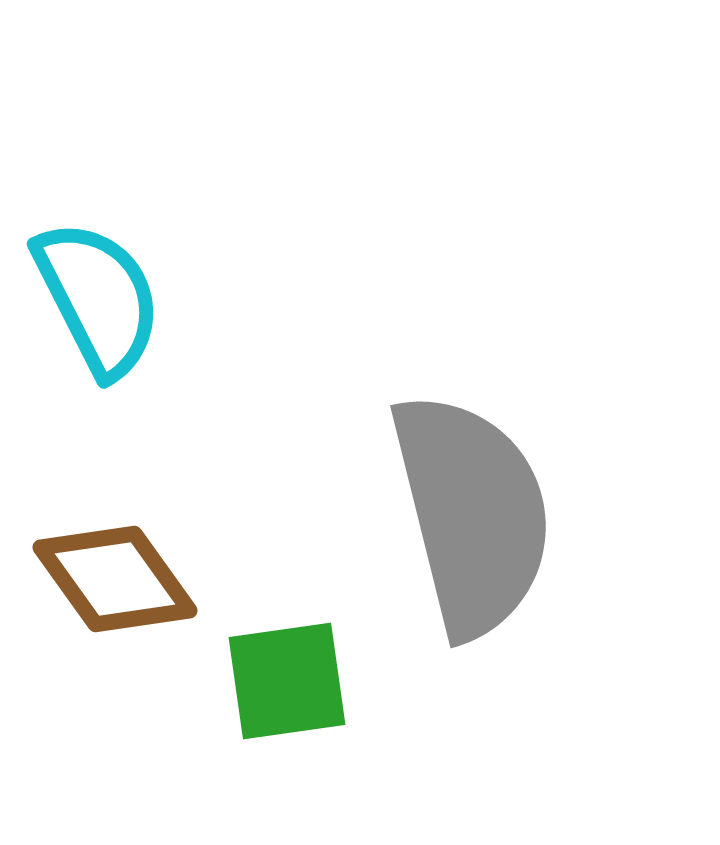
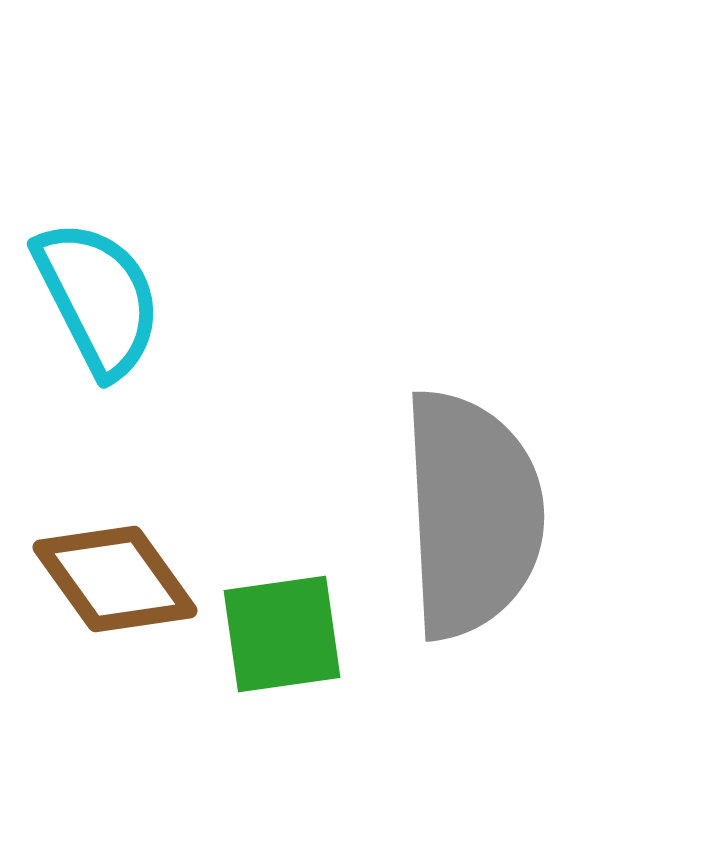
gray semicircle: rotated 11 degrees clockwise
green square: moved 5 px left, 47 px up
